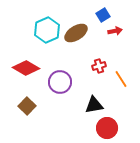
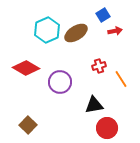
brown square: moved 1 px right, 19 px down
